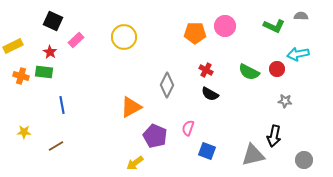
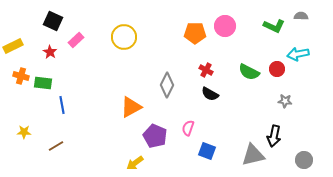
green rectangle: moved 1 px left, 11 px down
